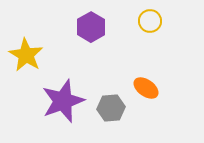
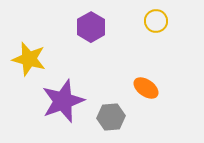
yellow circle: moved 6 px right
yellow star: moved 3 px right, 4 px down; rotated 16 degrees counterclockwise
gray hexagon: moved 9 px down
